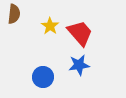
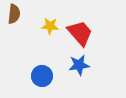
yellow star: rotated 30 degrees counterclockwise
blue circle: moved 1 px left, 1 px up
